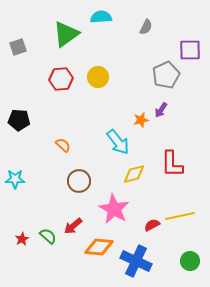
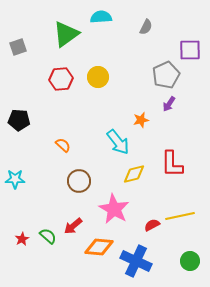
purple arrow: moved 8 px right, 6 px up
